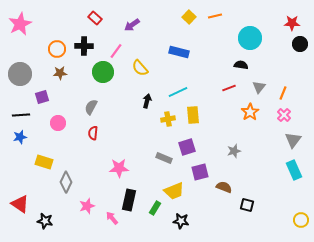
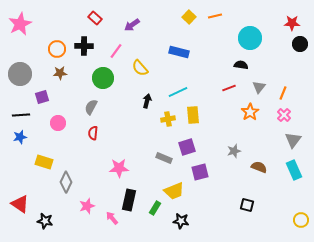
green circle at (103, 72): moved 6 px down
brown semicircle at (224, 187): moved 35 px right, 20 px up
